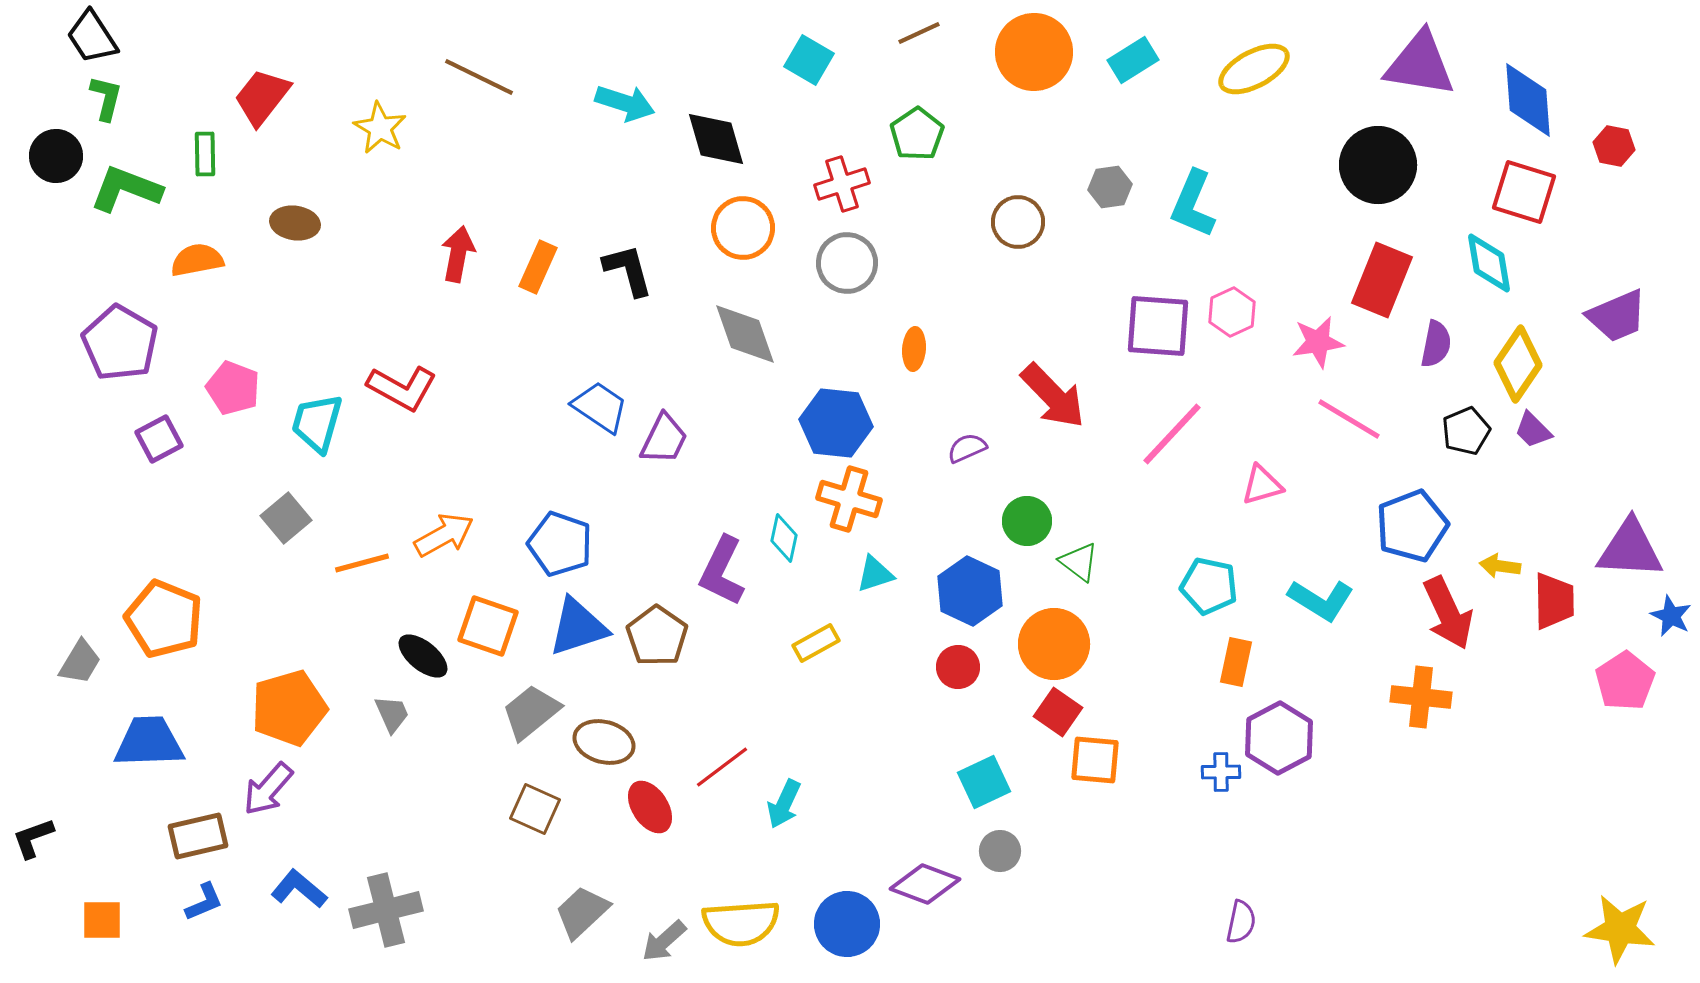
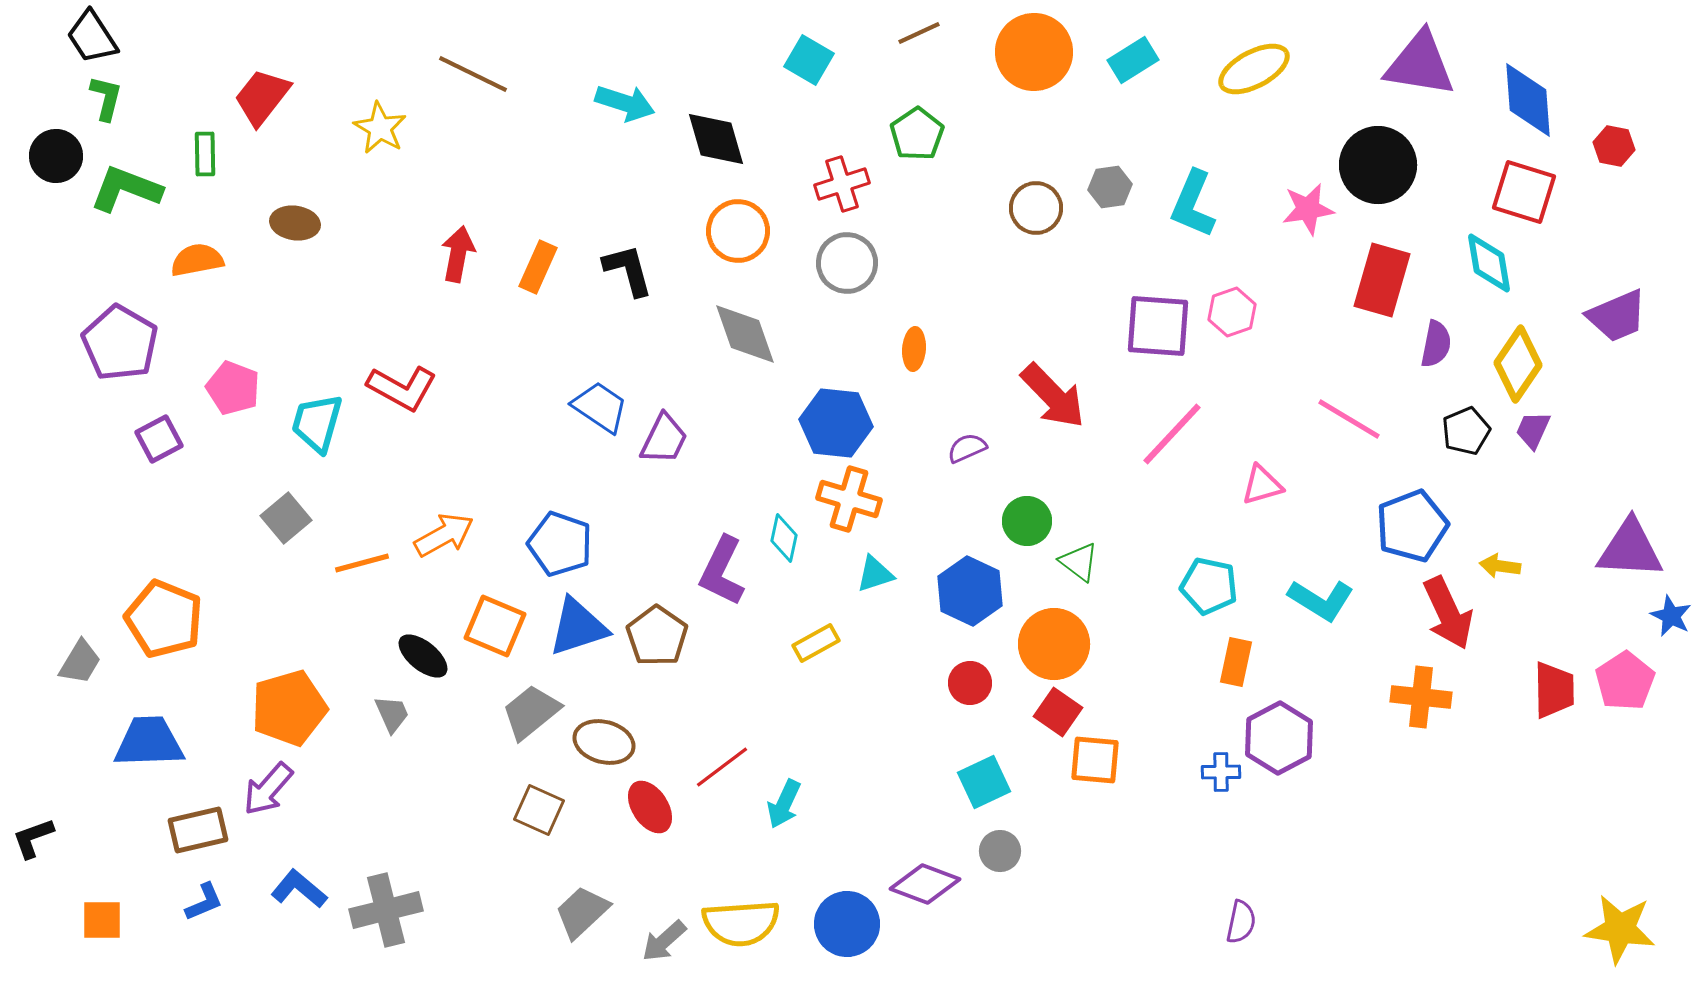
brown line at (479, 77): moved 6 px left, 3 px up
brown circle at (1018, 222): moved 18 px right, 14 px up
orange circle at (743, 228): moved 5 px left, 3 px down
red rectangle at (1382, 280): rotated 6 degrees counterclockwise
pink hexagon at (1232, 312): rotated 6 degrees clockwise
pink star at (1318, 342): moved 10 px left, 133 px up
purple trapezoid at (1533, 430): rotated 69 degrees clockwise
red trapezoid at (1554, 601): moved 89 px down
orange square at (488, 626): moved 7 px right; rotated 4 degrees clockwise
red circle at (958, 667): moved 12 px right, 16 px down
brown square at (535, 809): moved 4 px right, 1 px down
brown rectangle at (198, 836): moved 6 px up
